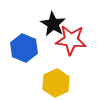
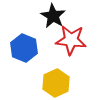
black star: moved 8 px up
